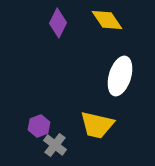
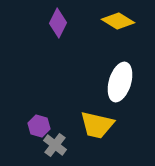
yellow diamond: moved 11 px right, 1 px down; rotated 24 degrees counterclockwise
white ellipse: moved 6 px down
purple hexagon: rotated 25 degrees counterclockwise
